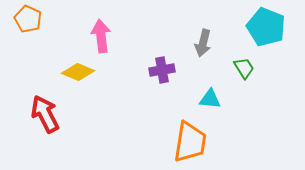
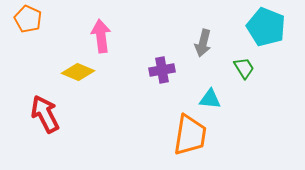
orange trapezoid: moved 7 px up
